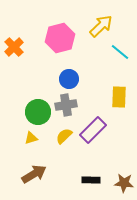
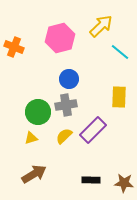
orange cross: rotated 24 degrees counterclockwise
